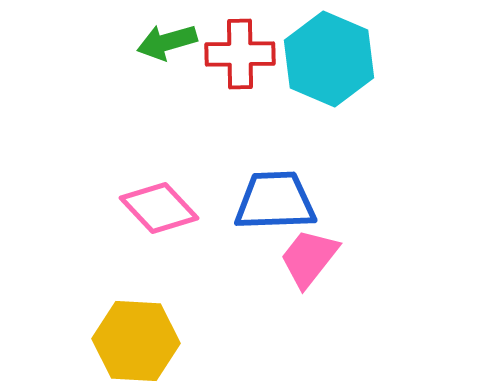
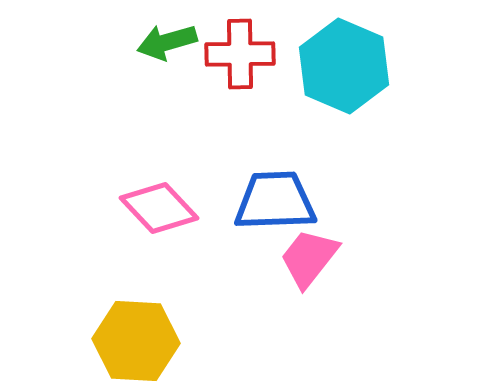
cyan hexagon: moved 15 px right, 7 px down
